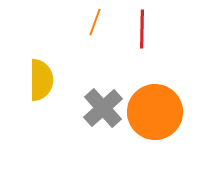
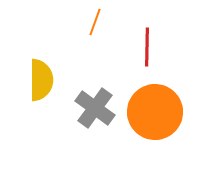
red line: moved 5 px right, 18 px down
gray cross: moved 8 px left; rotated 12 degrees counterclockwise
